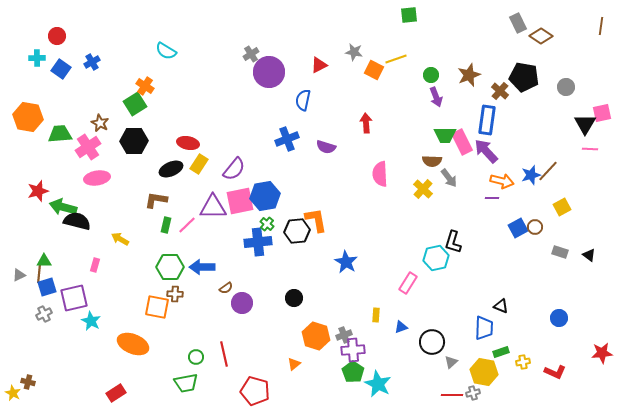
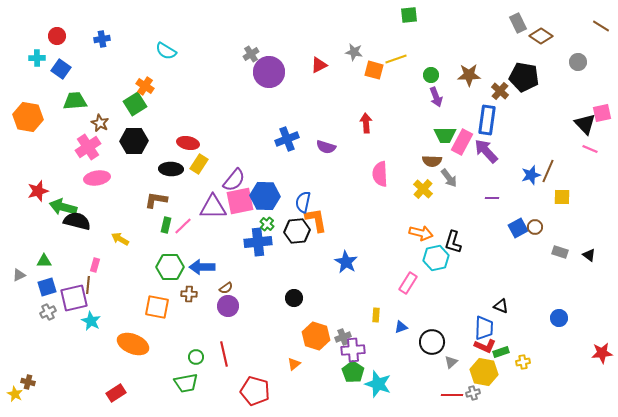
brown line at (601, 26): rotated 66 degrees counterclockwise
blue cross at (92, 62): moved 10 px right, 23 px up; rotated 21 degrees clockwise
orange square at (374, 70): rotated 12 degrees counterclockwise
brown star at (469, 75): rotated 20 degrees clockwise
gray circle at (566, 87): moved 12 px right, 25 px up
blue semicircle at (303, 100): moved 102 px down
black triangle at (585, 124): rotated 15 degrees counterclockwise
green trapezoid at (60, 134): moved 15 px right, 33 px up
pink rectangle at (462, 142): rotated 55 degrees clockwise
pink line at (590, 149): rotated 21 degrees clockwise
black ellipse at (171, 169): rotated 25 degrees clockwise
purple semicircle at (234, 169): moved 11 px down
brown line at (548, 171): rotated 20 degrees counterclockwise
orange arrow at (502, 181): moved 81 px left, 52 px down
blue hexagon at (265, 196): rotated 12 degrees clockwise
yellow square at (562, 207): moved 10 px up; rotated 30 degrees clockwise
pink line at (187, 225): moved 4 px left, 1 px down
brown line at (39, 274): moved 49 px right, 11 px down
brown cross at (175, 294): moved 14 px right
purple circle at (242, 303): moved 14 px left, 3 px down
gray cross at (44, 314): moved 4 px right, 2 px up
gray cross at (344, 335): moved 1 px left, 2 px down
red L-shape at (555, 372): moved 70 px left, 26 px up
cyan star at (378, 384): rotated 8 degrees counterclockwise
yellow star at (13, 393): moved 2 px right, 1 px down
